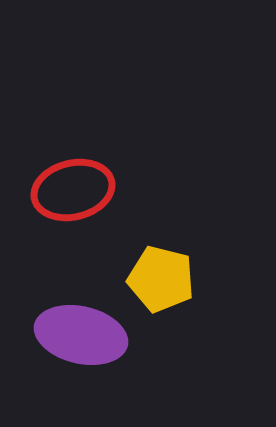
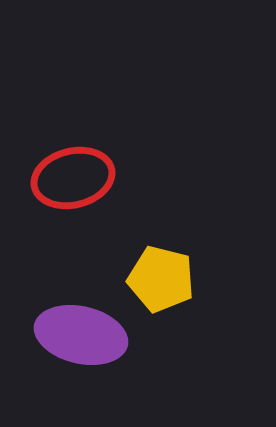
red ellipse: moved 12 px up
